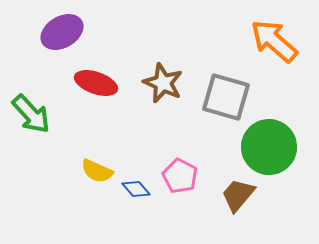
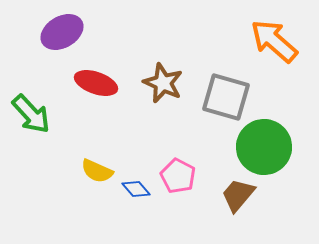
green circle: moved 5 px left
pink pentagon: moved 2 px left
